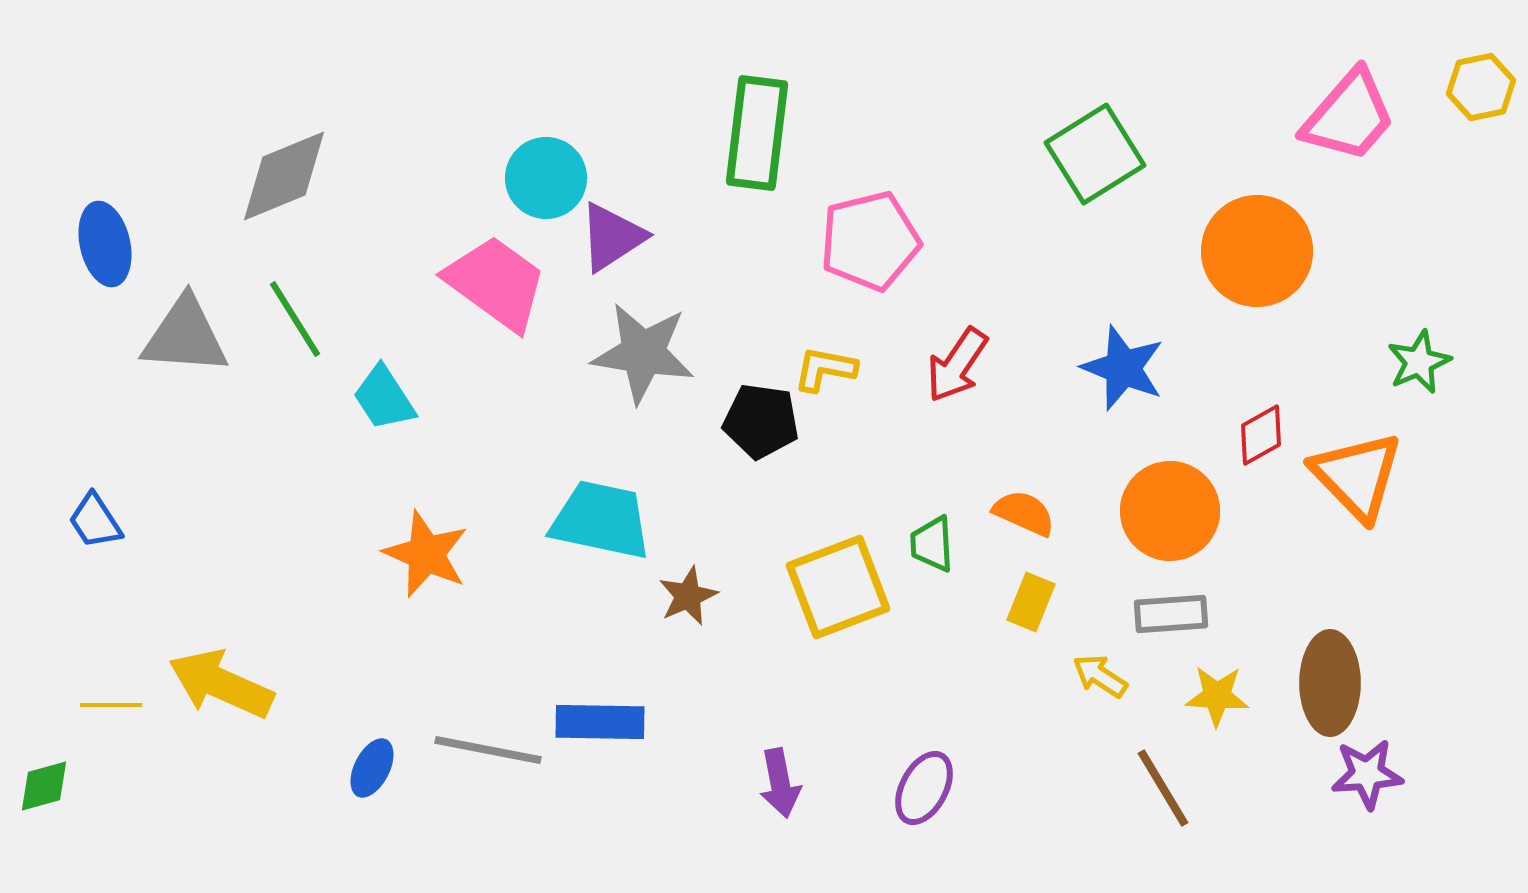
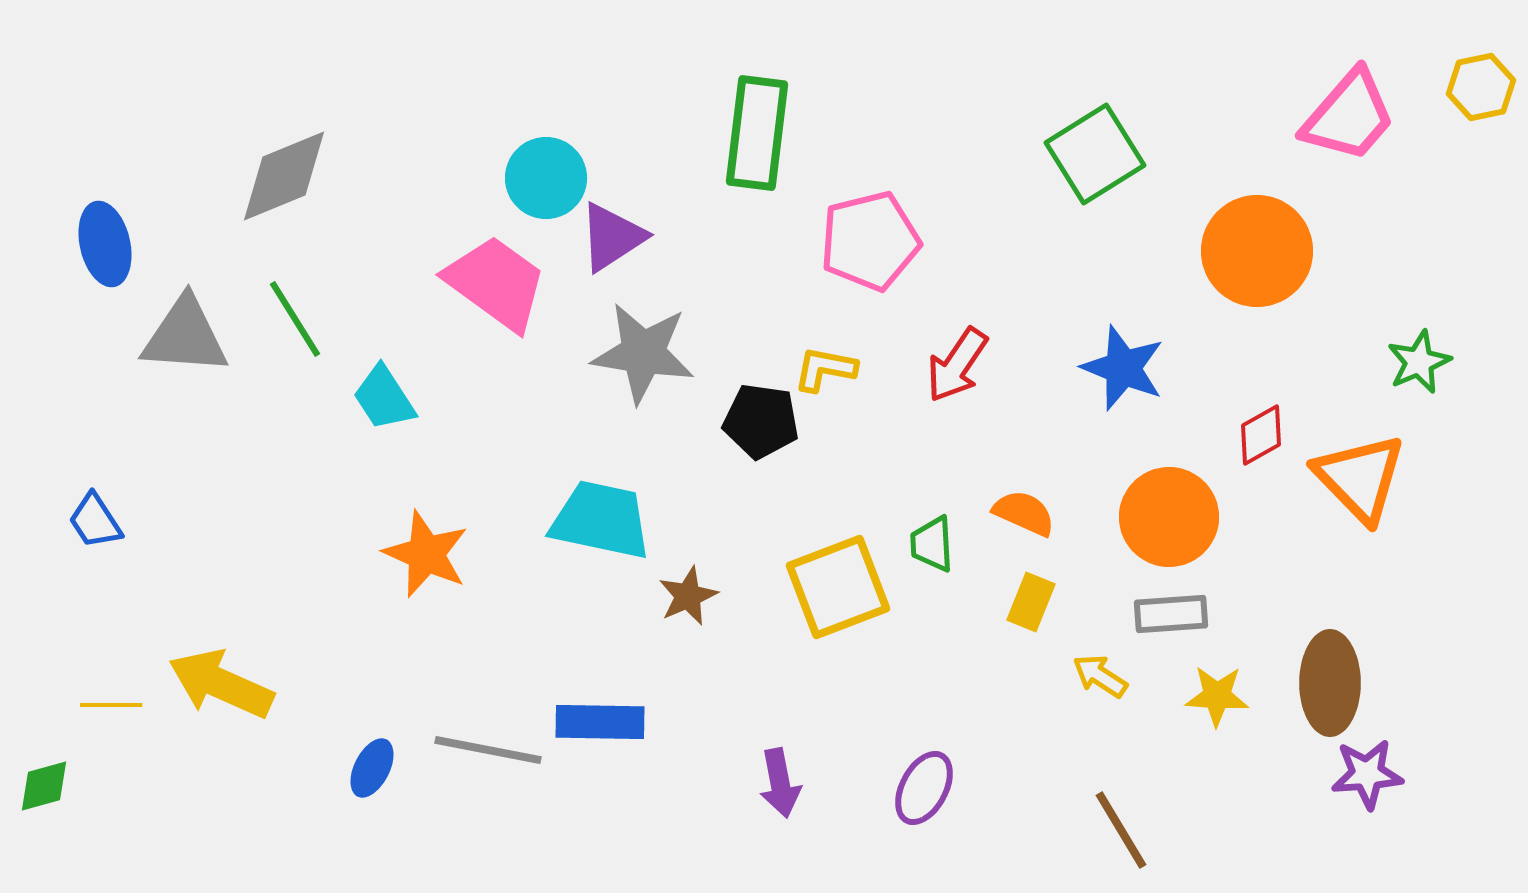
orange triangle at (1357, 476): moved 3 px right, 2 px down
orange circle at (1170, 511): moved 1 px left, 6 px down
brown line at (1163, 788): moved 42 px left, 42 px down
